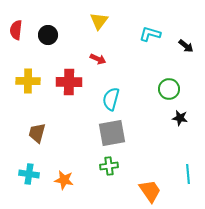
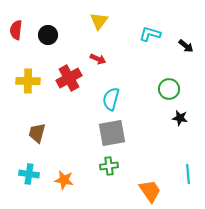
red cross: moved 4 px up; rotated 30 degrees counterclockwise
